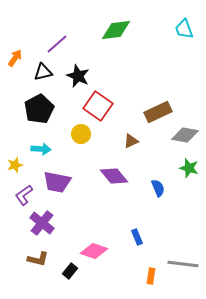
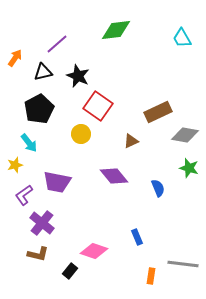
cyan trapezoid: moved 2 px left, 9 px down; rotated 10 degrees counterclockwise
cyan arrow: moved 12 px left, 6 px up; rotated 48 degrees clockwise
brown L-shape: moved 5 px up
